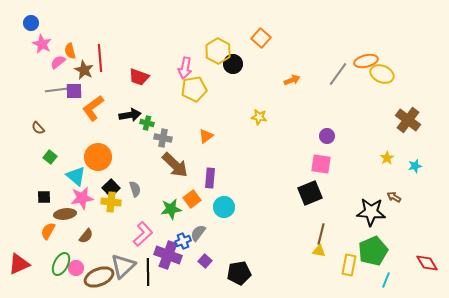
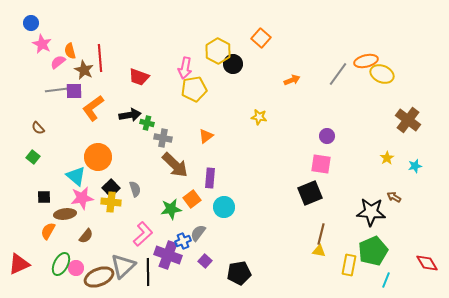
green square at (50, 157): moved 17 px left
